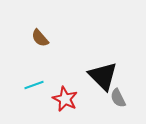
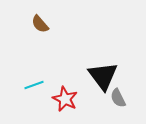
brown semicircle: moved 14 px up
black triangle: rotated 8 degrees clockwise
